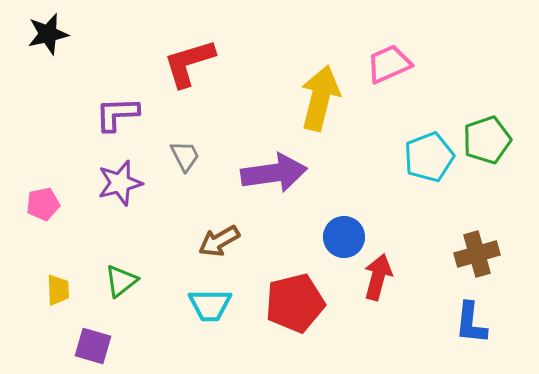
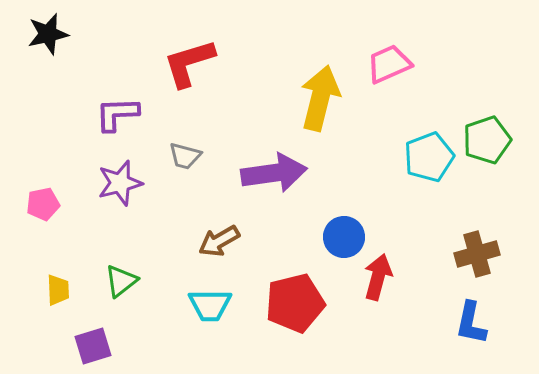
gray trapezoid: rotated 132 degrees clockwise
blue L-shape: rotated 6 degrees clockwise
purple square: rotated 33 degrees counterclockwise
